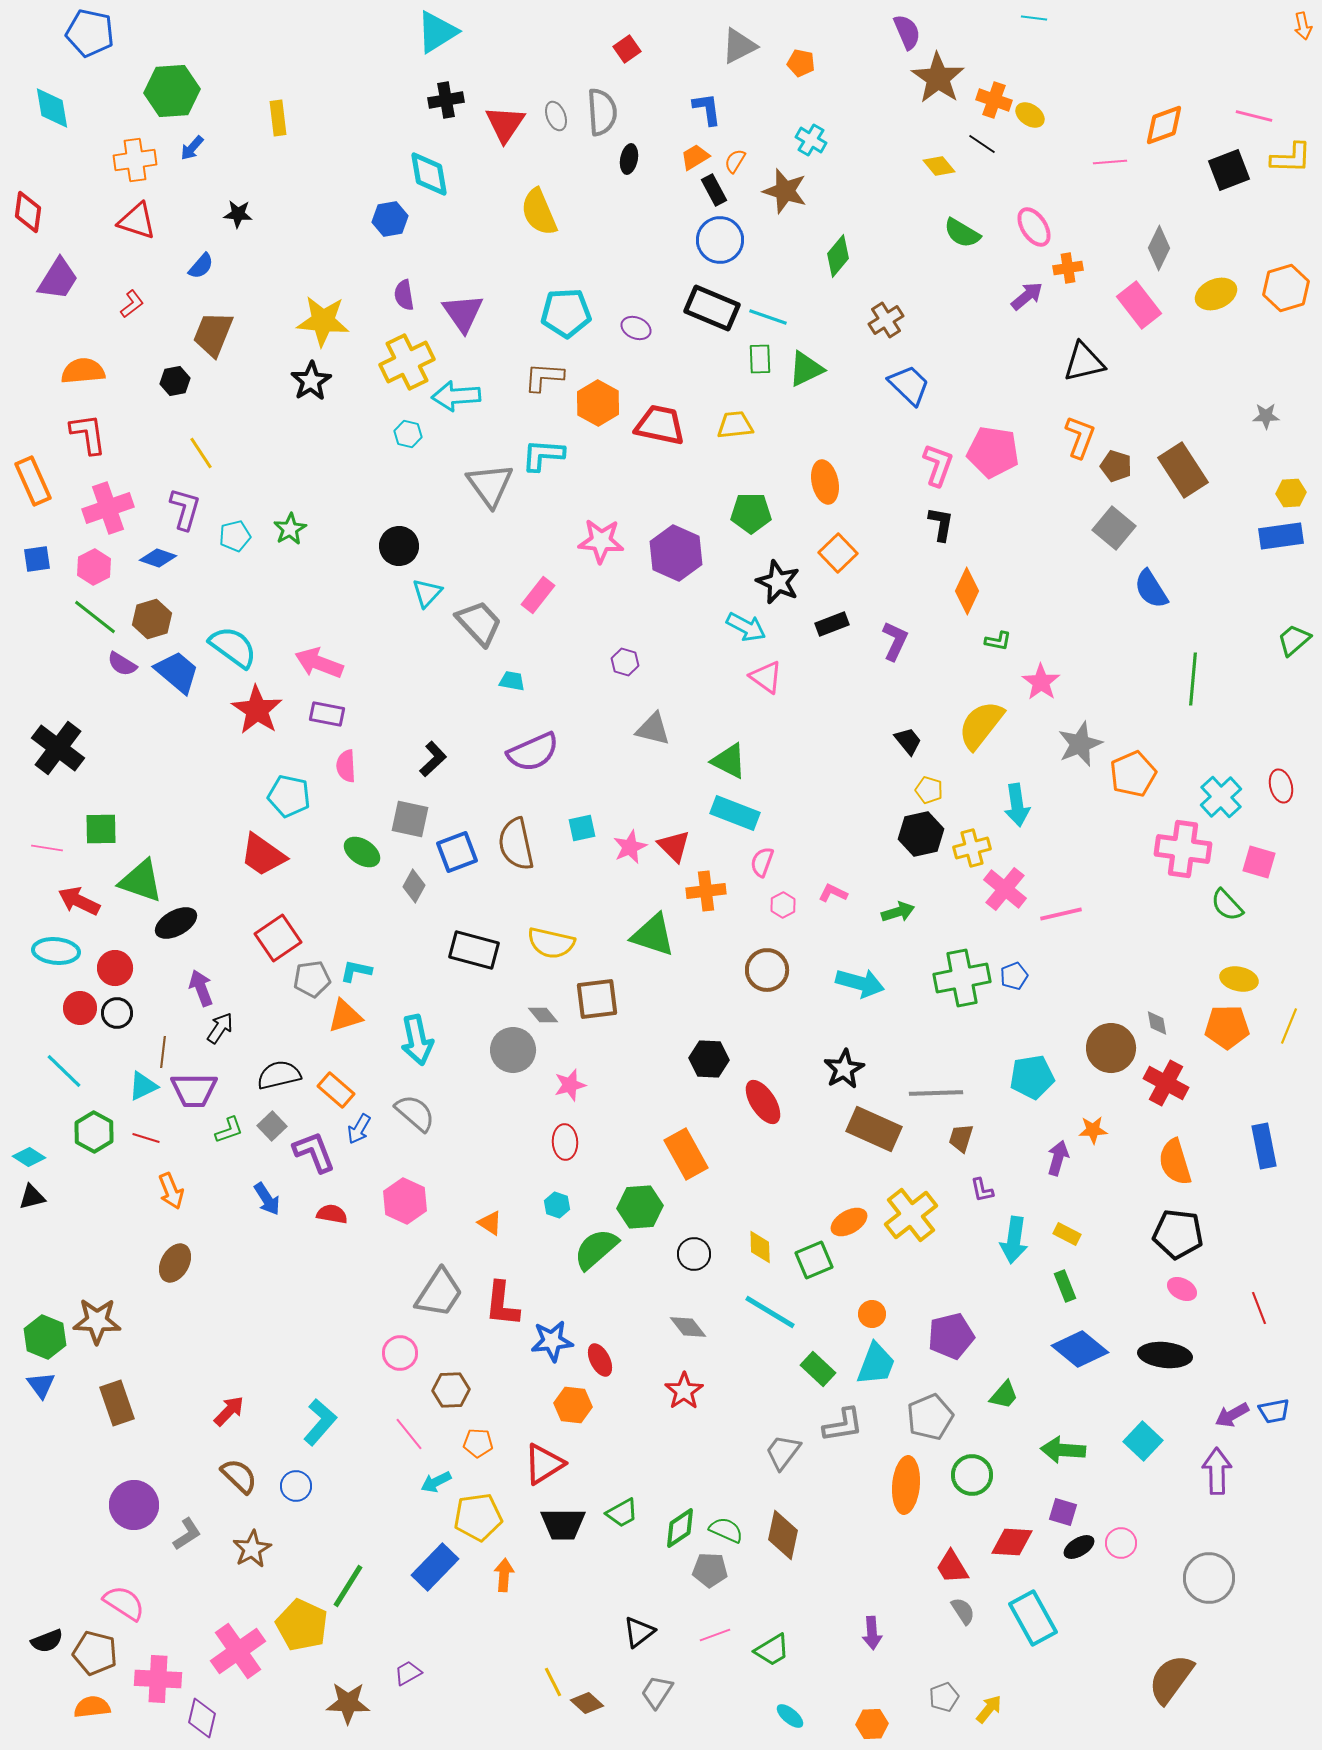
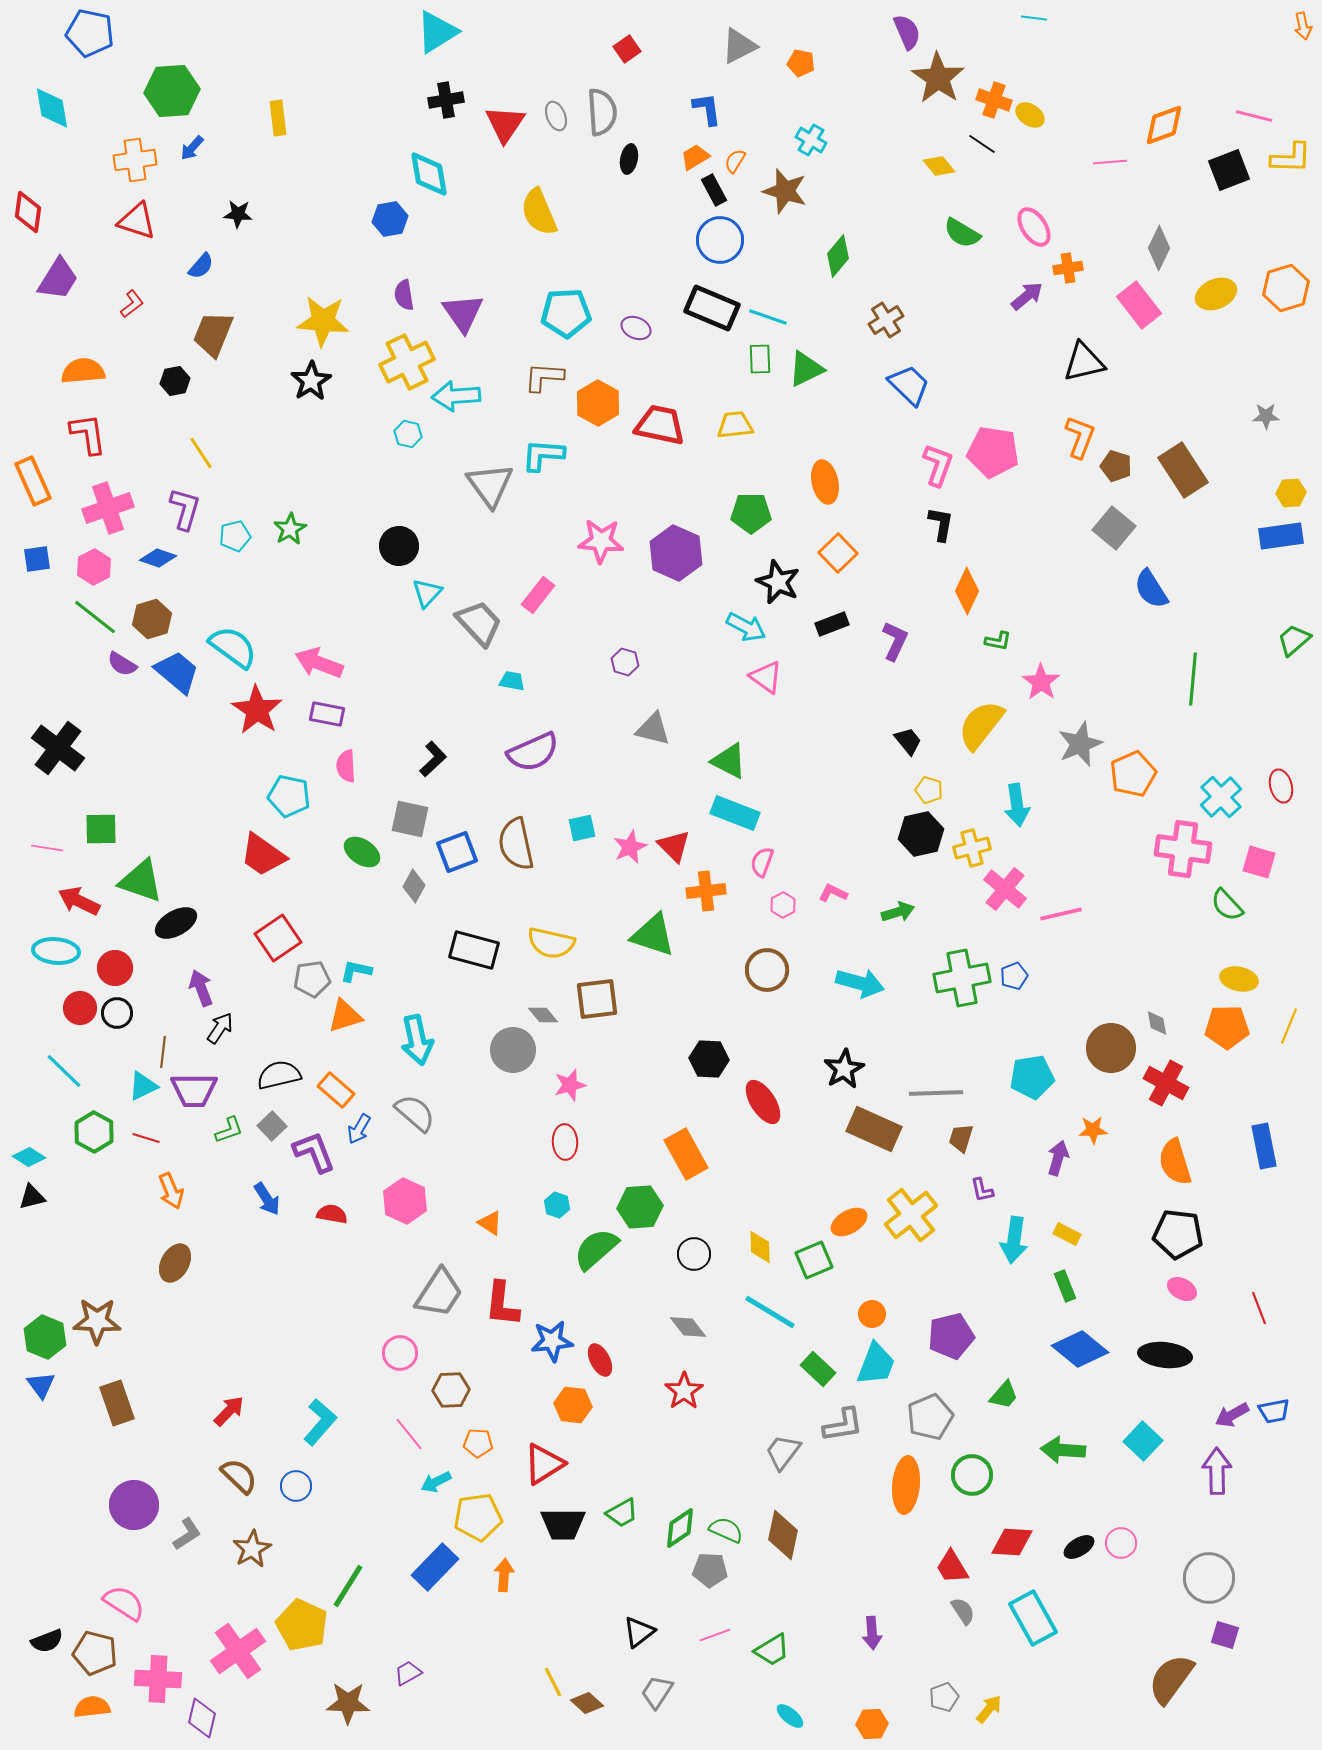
purple square at (1063, 1512): moved 162 px right, 123 px down
